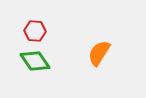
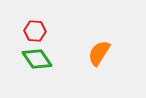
green diamond: moved 2 px right, 2 px up
